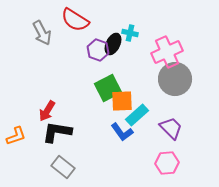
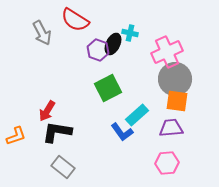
orange square: moved 55 px right; rotated 10 degrees clockwise
purple trapezoid: rotated 50 degrees counterclockwise
